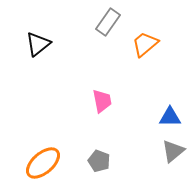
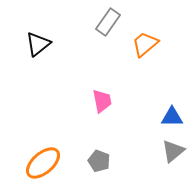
blue triangle: moved 2 px right
